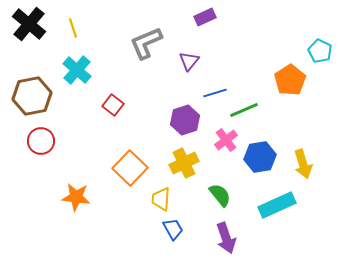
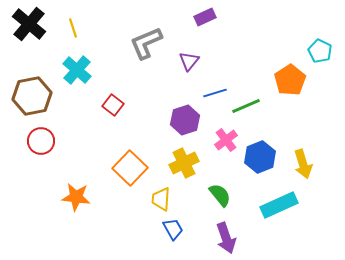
green line: moved 2 px right, 4 px up
blue hexagon: rotated 12 degrees counterclockwise
cyan rectangle: moved 2 px right
